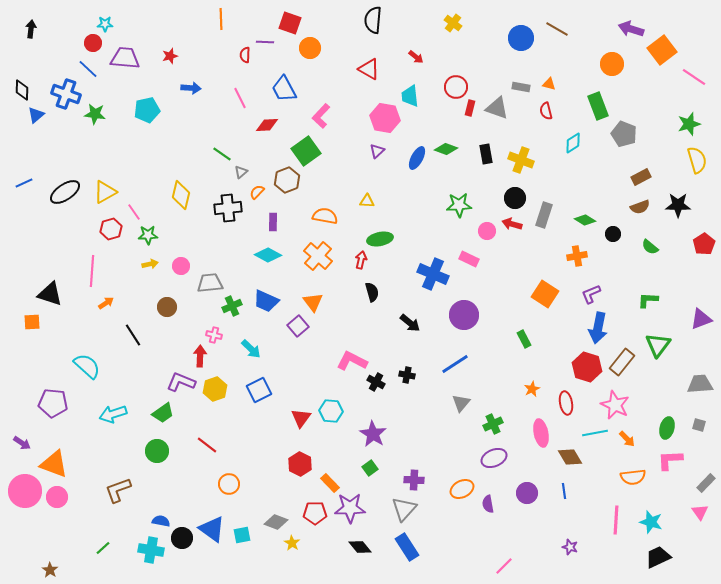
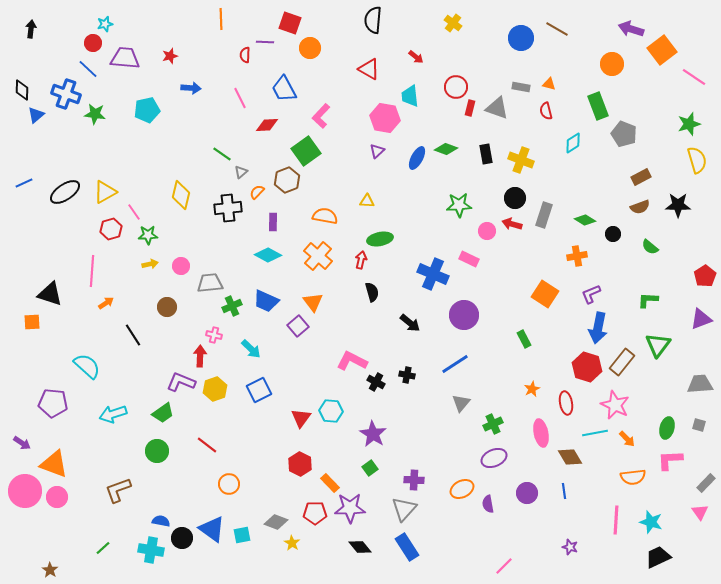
cyan star at (105, 24): rotated 14 degrees counterclockwise
red pentagon at (704, 244): moved 1 px right, 32 px down
